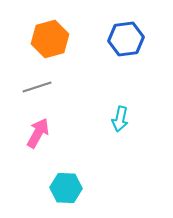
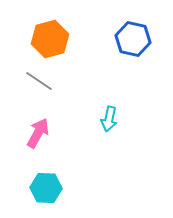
blue hexagon: moved 7 px right; rotated 20 degrees clockwise
gray line: moved 2 px right, 6 px up; rotated 52 degrees clockwise
cyan arrow: moved 11 px left
cyan hexagon: moved 20 px left
